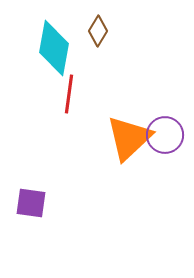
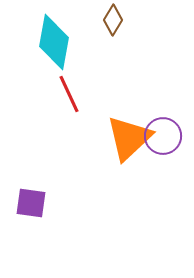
brown diamond: moved 15 px right, 11 px up
cyan diamond: moved 6 px up
red line: rotated 33 degrees counterclockwise
purple circle: moved 2 px left, 1 px down
